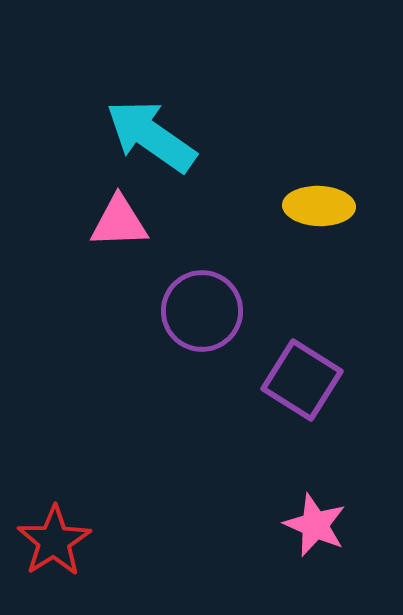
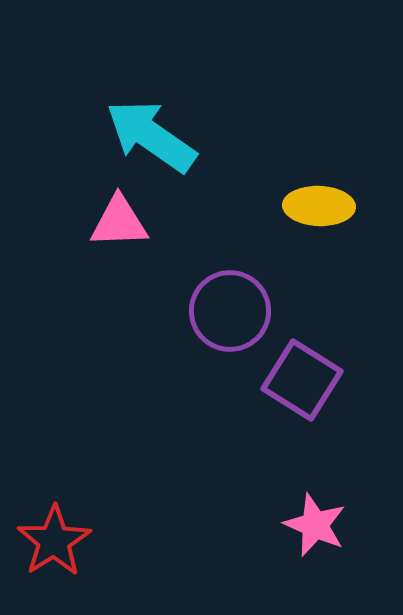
purple circle: moved 28 px right
